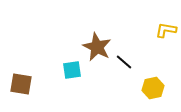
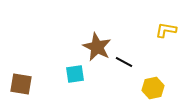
black line: rotated 12 degrees counterclockwise
cyan square: moved 3 px right, 4 px down
